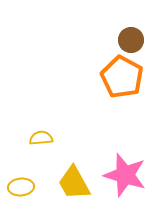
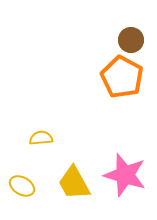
yellow ellipse: moved 1 px right, 1 px up; rotated 35 degrees clockwise
